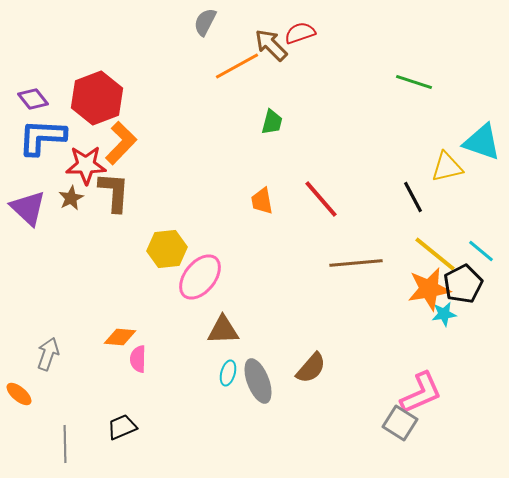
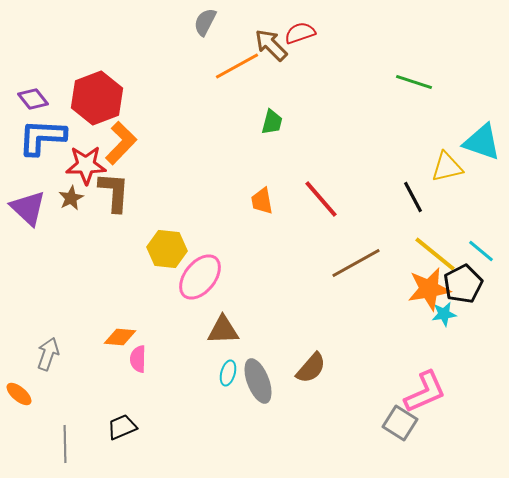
yellow hexagon: rotated 12 degrees clockwise
brown line: rotated 24 degrees counterclockwise
pink L-shape: moved 4 px right, 1 px up
